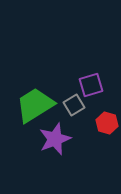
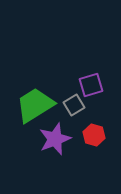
red hexagon: moved 13 px left, 12 px down
